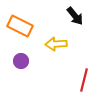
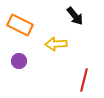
orange rectangle: moved 1 px up
purple circle: moved 2 px left
